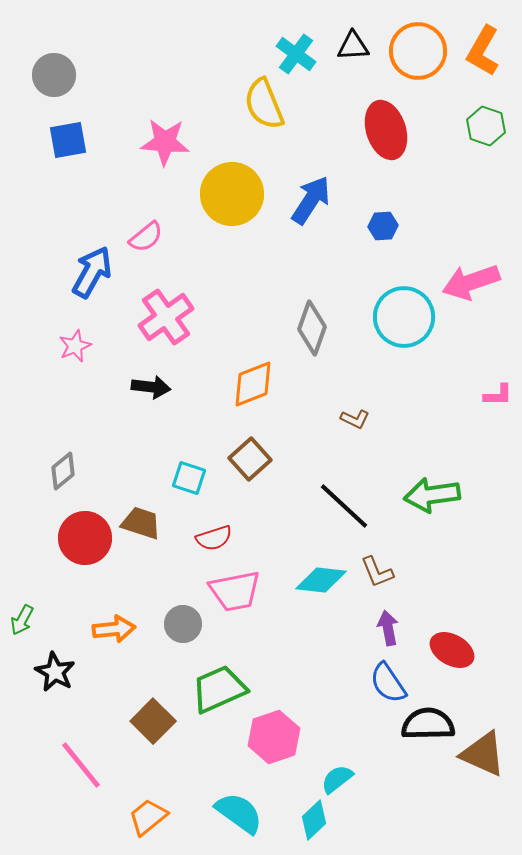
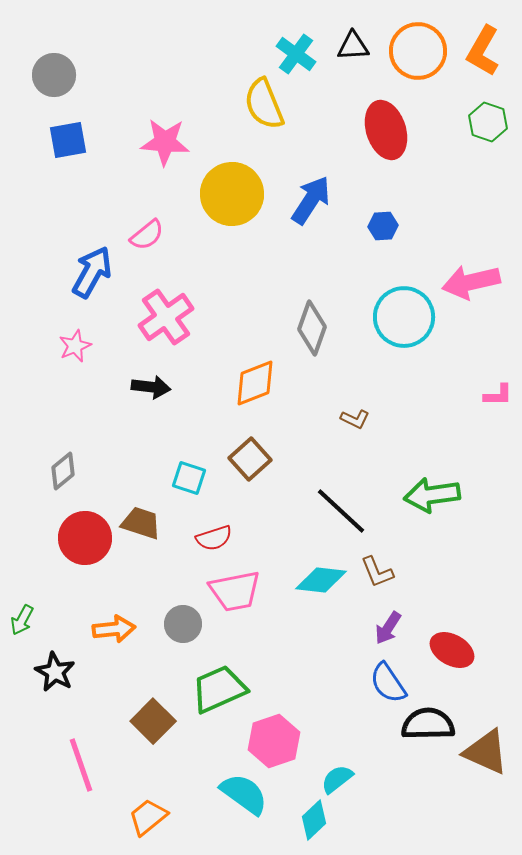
green hexagon at (486, 126): moved 2 px right, 4 px up
pink semicircle at (146, 237): moved 1 px right, 2 px up
pink arrow at (471, 282): rotated 6 degrees clockwise
orange diamond at (253, 384): moved 2 px right, 1 px up
black line at (344, 506): moved 3 px left, 5 px down
purple arrow at (388, 628): rotated 136 degrees counterclockwise
pink hexagon at (274, 737): moved 4 px down
brown triangle at (483, 754): moved 3 px right, 2 px up
pink line at (81, 765): rotated 20 degrees clockwise
cyan semicircle at (239, 813): moved 5 px right, 19 px up
